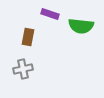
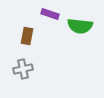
green semicircle: moved 1 px left
brown rectangle: moved 1 px left, 1 px up
